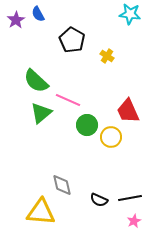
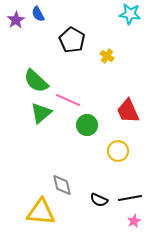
yellow circle: moved 7 px right, 14 px down
